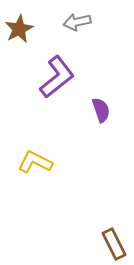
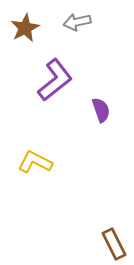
brown star: moved 6 px right, 1 px up
purple L-shape: moved 2 px left, 3 px down
